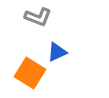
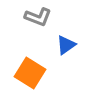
blue triangle: moved 9 px right, 7 px up; rotated 10 degrees counterclockwise
